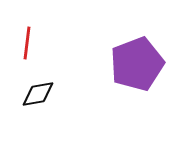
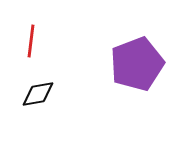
red line: moved 4 px right, 2 px up
